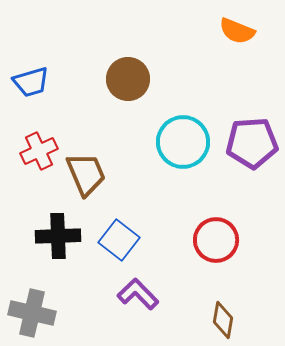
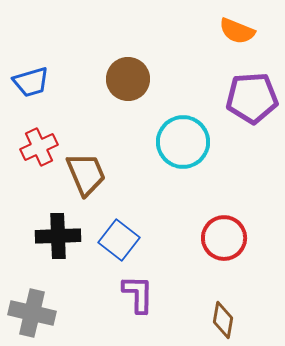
purple pentagon: moved 45 px up
red cross: moved 4 px up
red circle: moved 8 px right, 2 px up
purple L-shape: rotated 45 degrees clockwise
